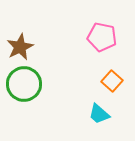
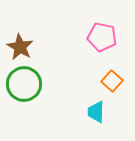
brown star: rotated 16 degrees counterclockwise
cyan trapezoid: moved 3 px left, 2 px up; rotated 50 degrees clockwise
